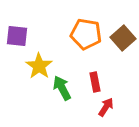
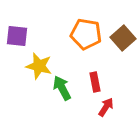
yellow star: rotated 20 degrees counterclockwise
